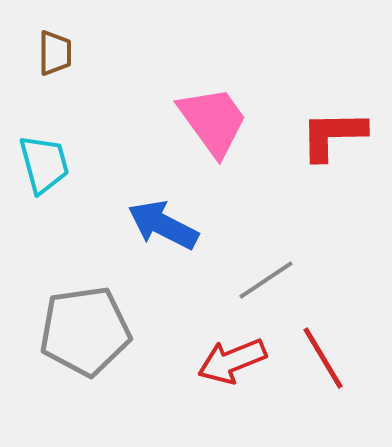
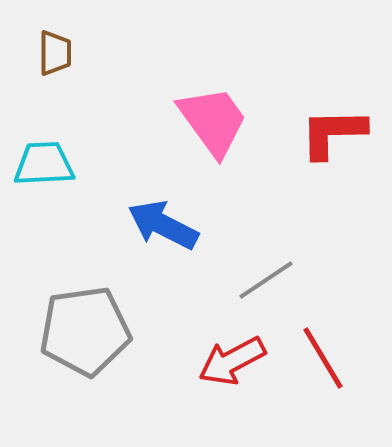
red L-shape: moved 2 px up
cyan trapezoid: rotated 78 degrees counterclockwise
red arrow: rotated 6 degrees counterclockwise
